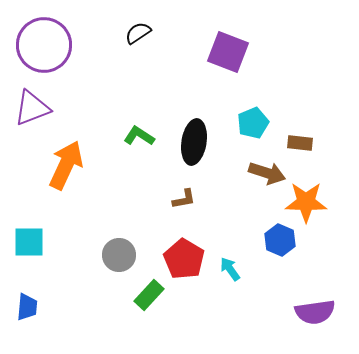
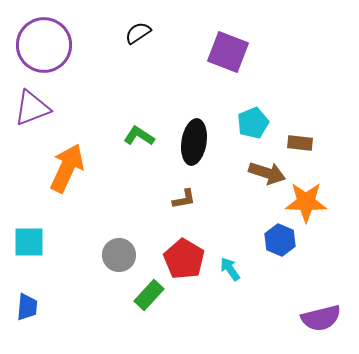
orange arrow: moved 1 px right, 3 px down
purple semicircle: moved 6 px right, 6 px down; rotated 6 degrees counterclockwise
